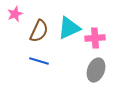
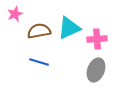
brown semicircle: rotated 125 degrees counterclockwise
pink cross: moved 2 px right, 1 px down
blue line: moved 1 px down
